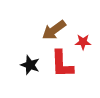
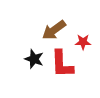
black star: moved 4 px right, 6 px up
